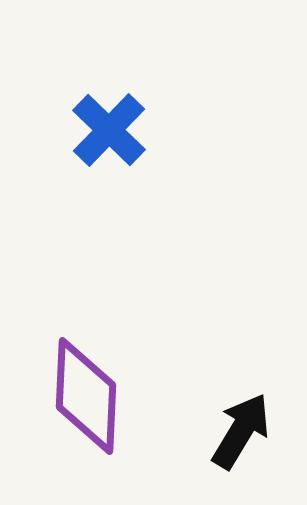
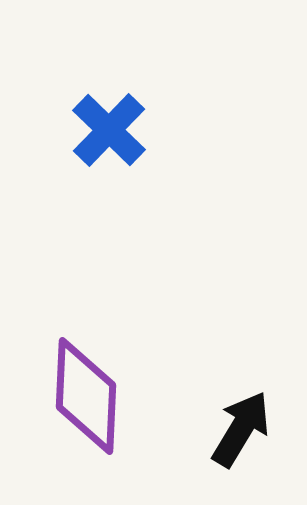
black arrow: moved 2 px up
